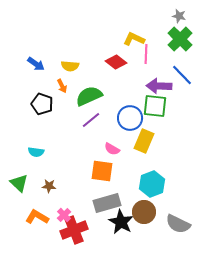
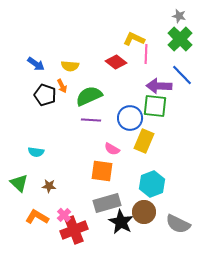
black pentagon: moved 3 px right, 9 px up
purple line: rotated 42 degrees clockwise
